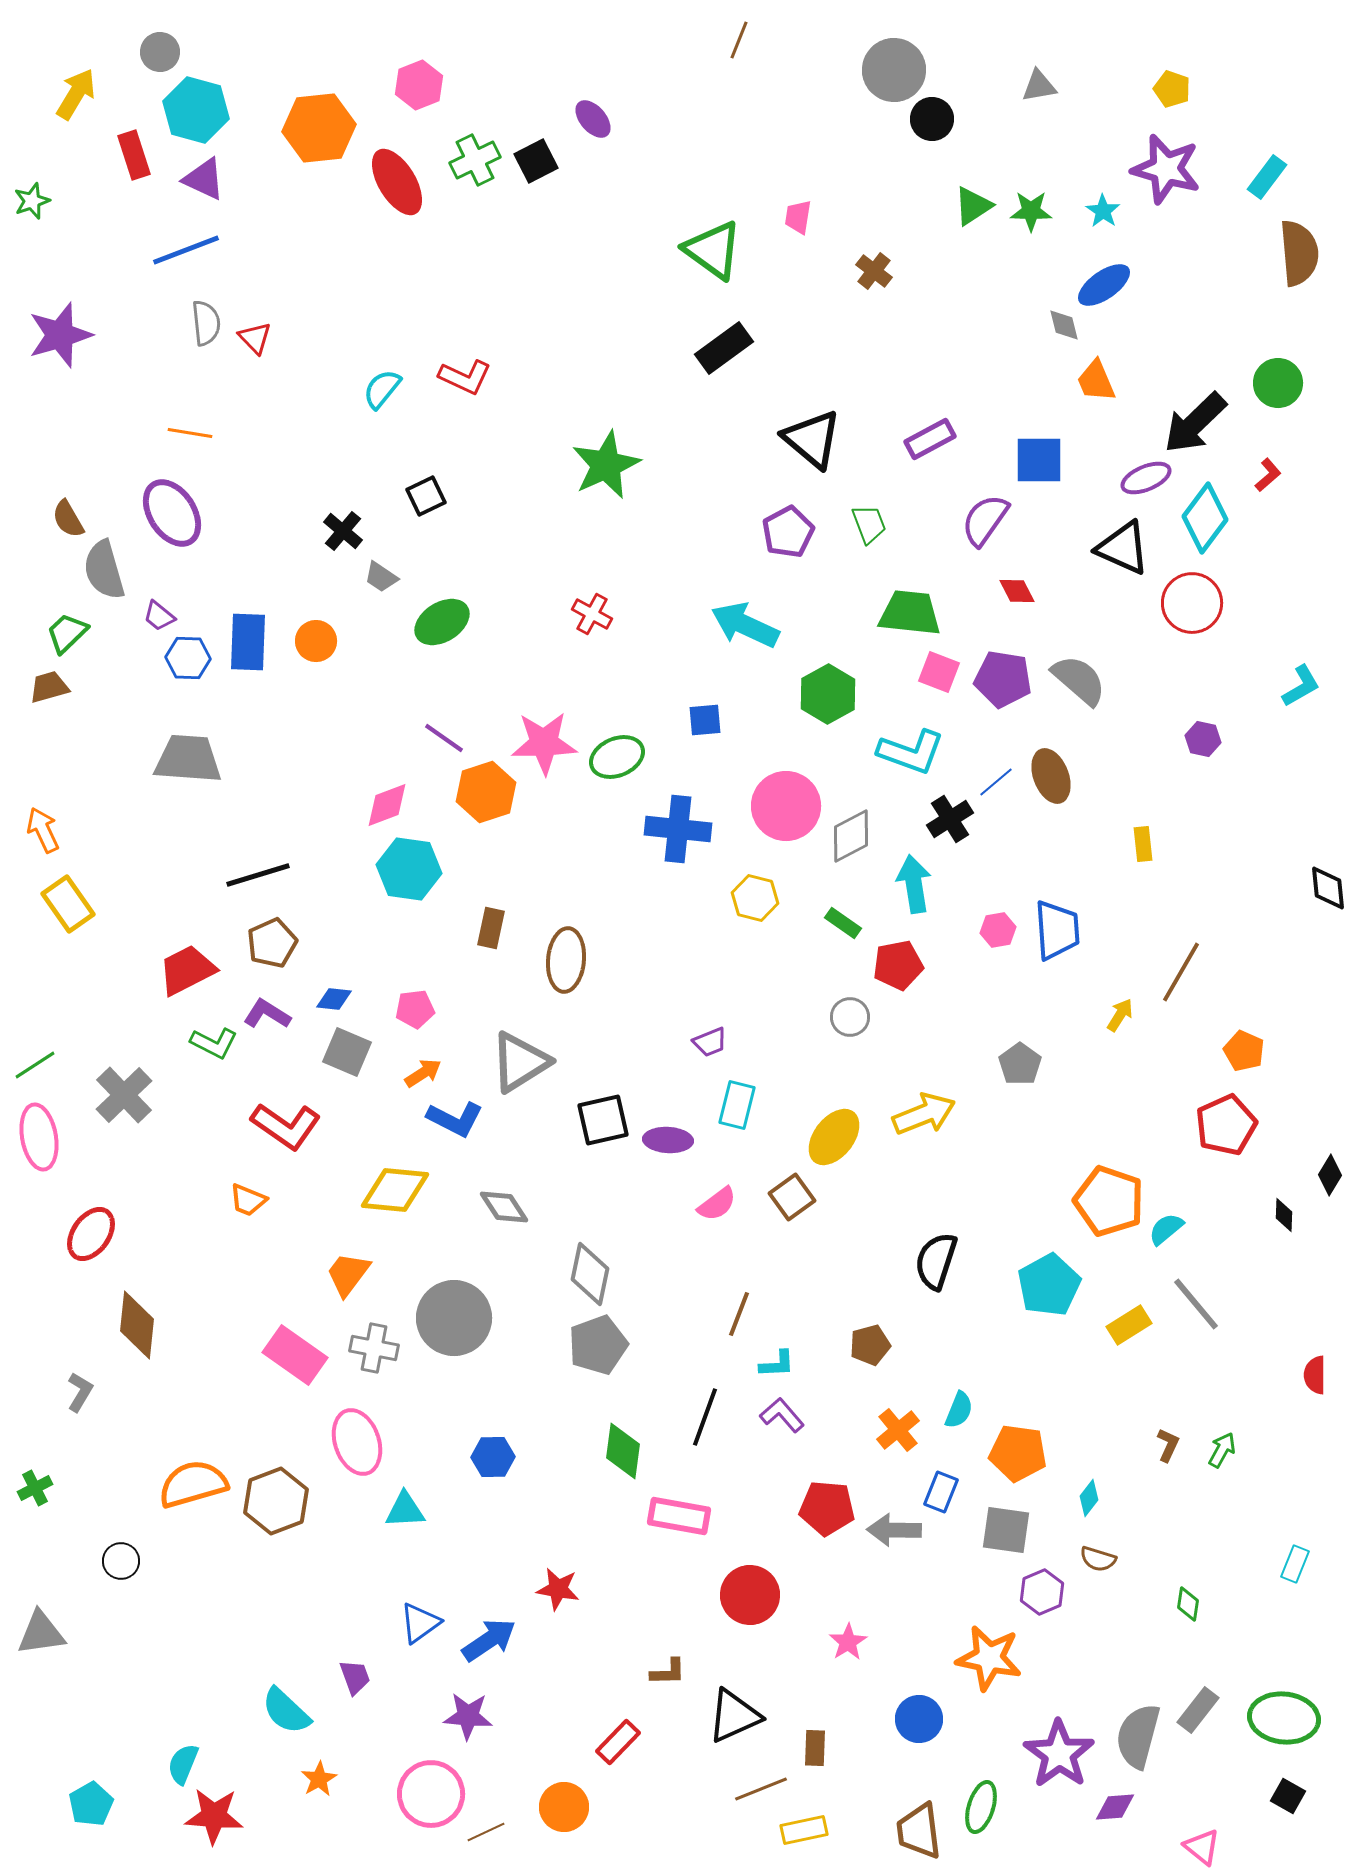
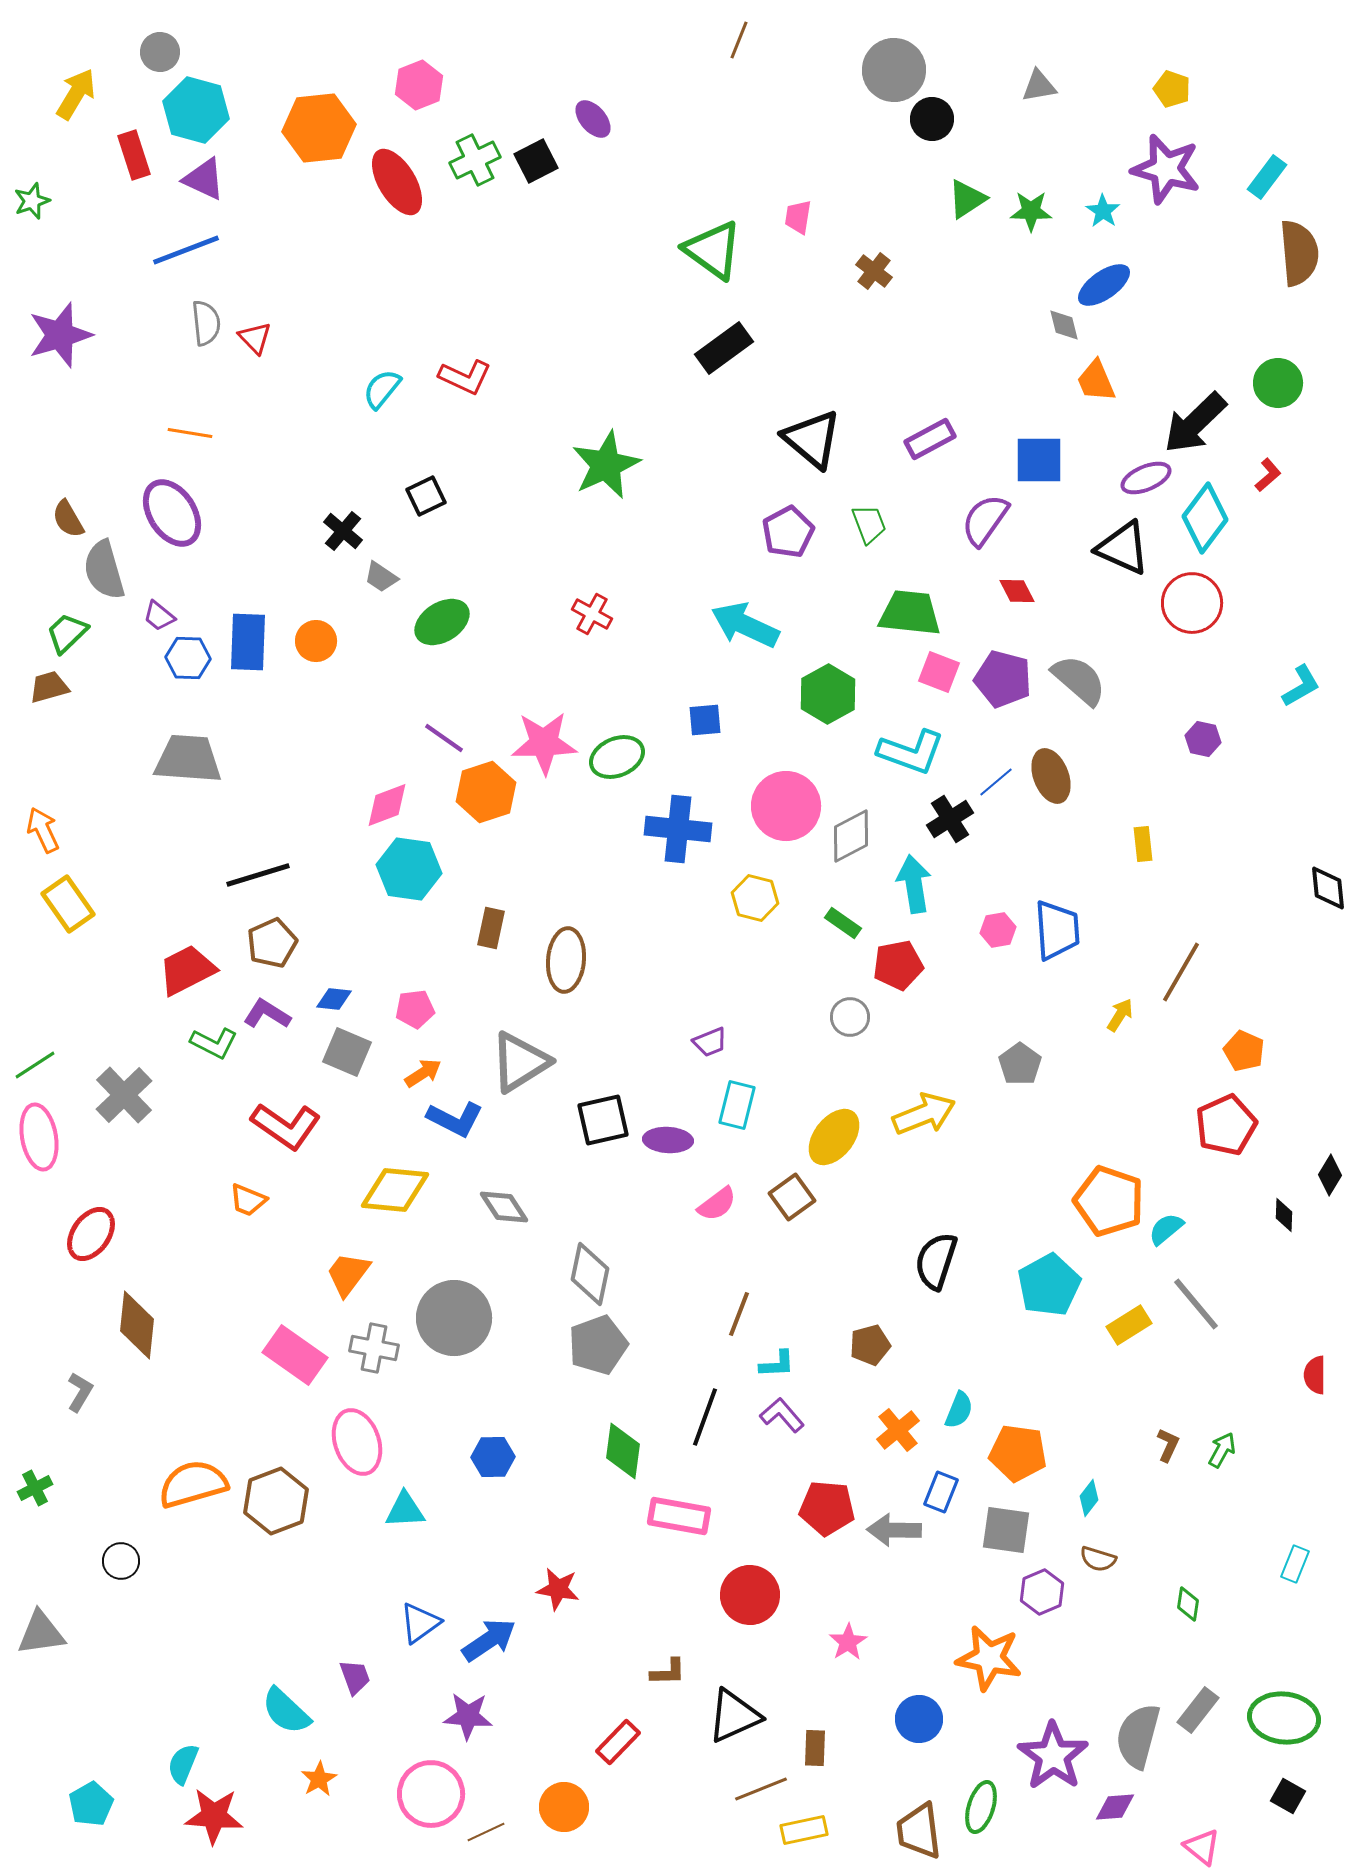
green triangle at (973, 206): moved 6 px left, 7 px up
purple pentagon at (1003, 679): rotated 6 degrees clockwise
purple star at (1059, 1754): moved 6 px left, 2 px down
